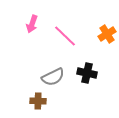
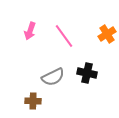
pink arrow: moved 2 px left, 7 px down
pink line: moved 1 px left; rotated 10 degrees clockwise
brown cross: moved 5 px left
